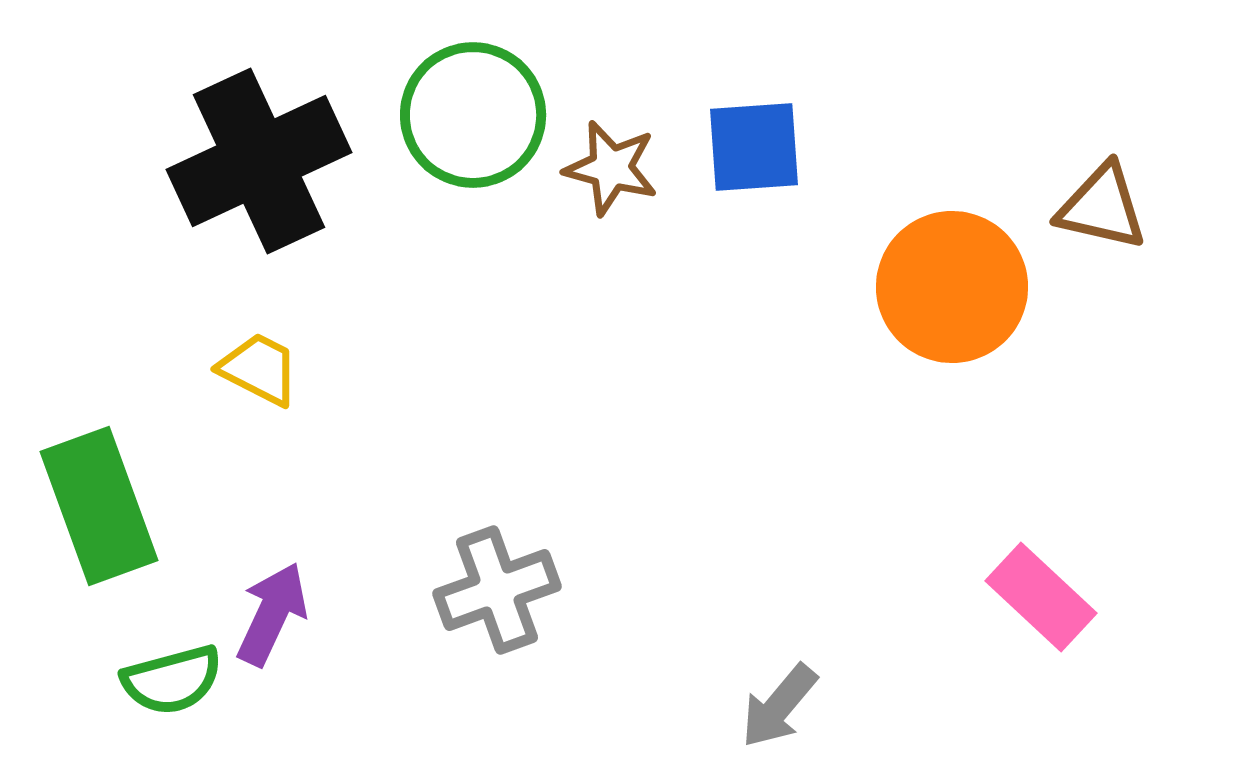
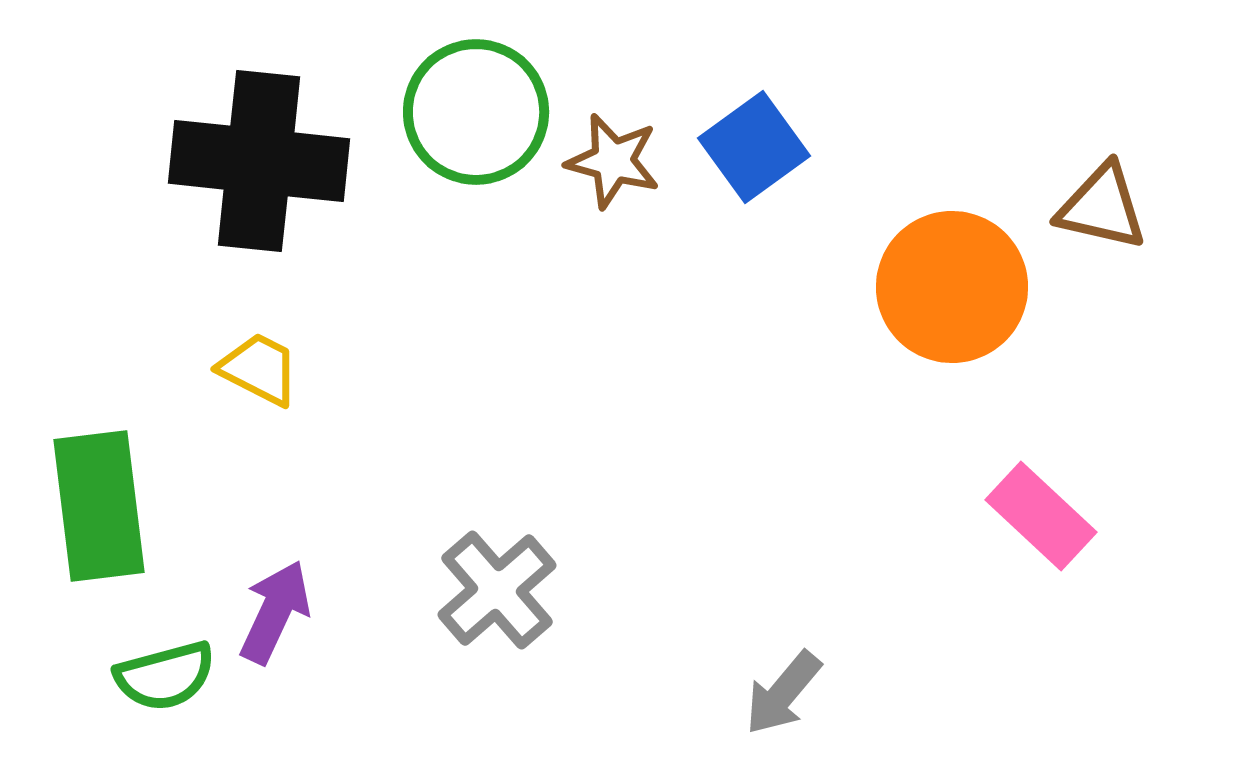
green circle: moved 3 px right, 3 px up
blue square: rotated 32 degrees counterclockwise
black cross: rotated 31 degrees clockwise
brown star: moved 2 px right, 7 px up
green rectangle: rotated 13 degrees clockwise
gray cross: rotated 21 degrees counterclockwise
pink rectangle: moved 81 px up
purple arrow: moved 3 px right, 2 px up
green semicircle: moved 7 px left, 4 px up
gray arrow: moved 4 px right, 13 px up
